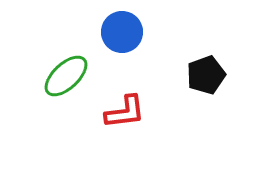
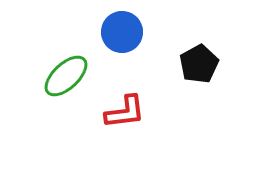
black pentagon: moved 7 px left, 11 px up; rotated 9 degrees counterclockwise
